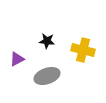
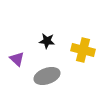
purple triangle: rotated 49 degrees counterclockwise
